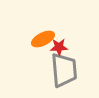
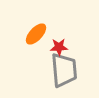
orange ellipse: moved 7 px left, 5 px up; rotated 20 degrees counterclockwise
